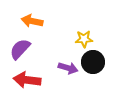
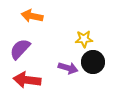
orange arrow: moved 5 px up
